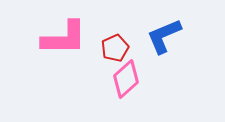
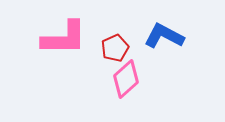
blue L-shape: rotated 51 degrees clockwise
